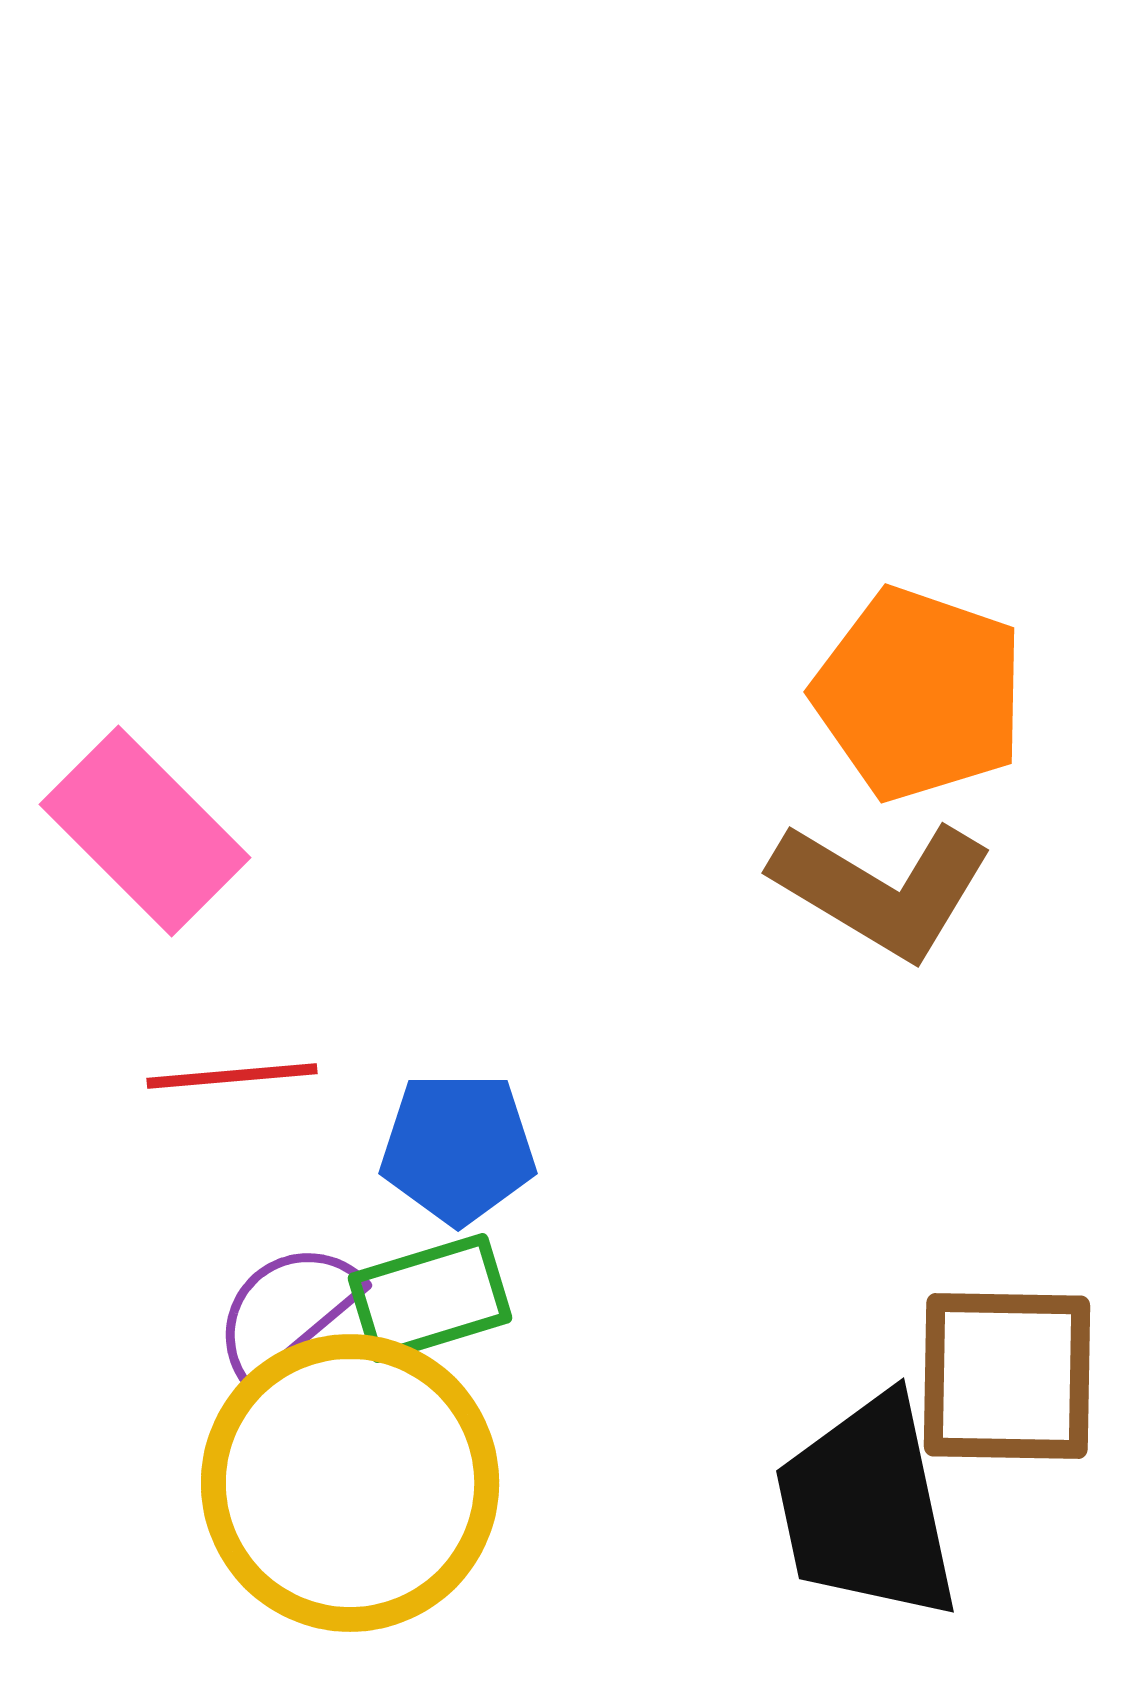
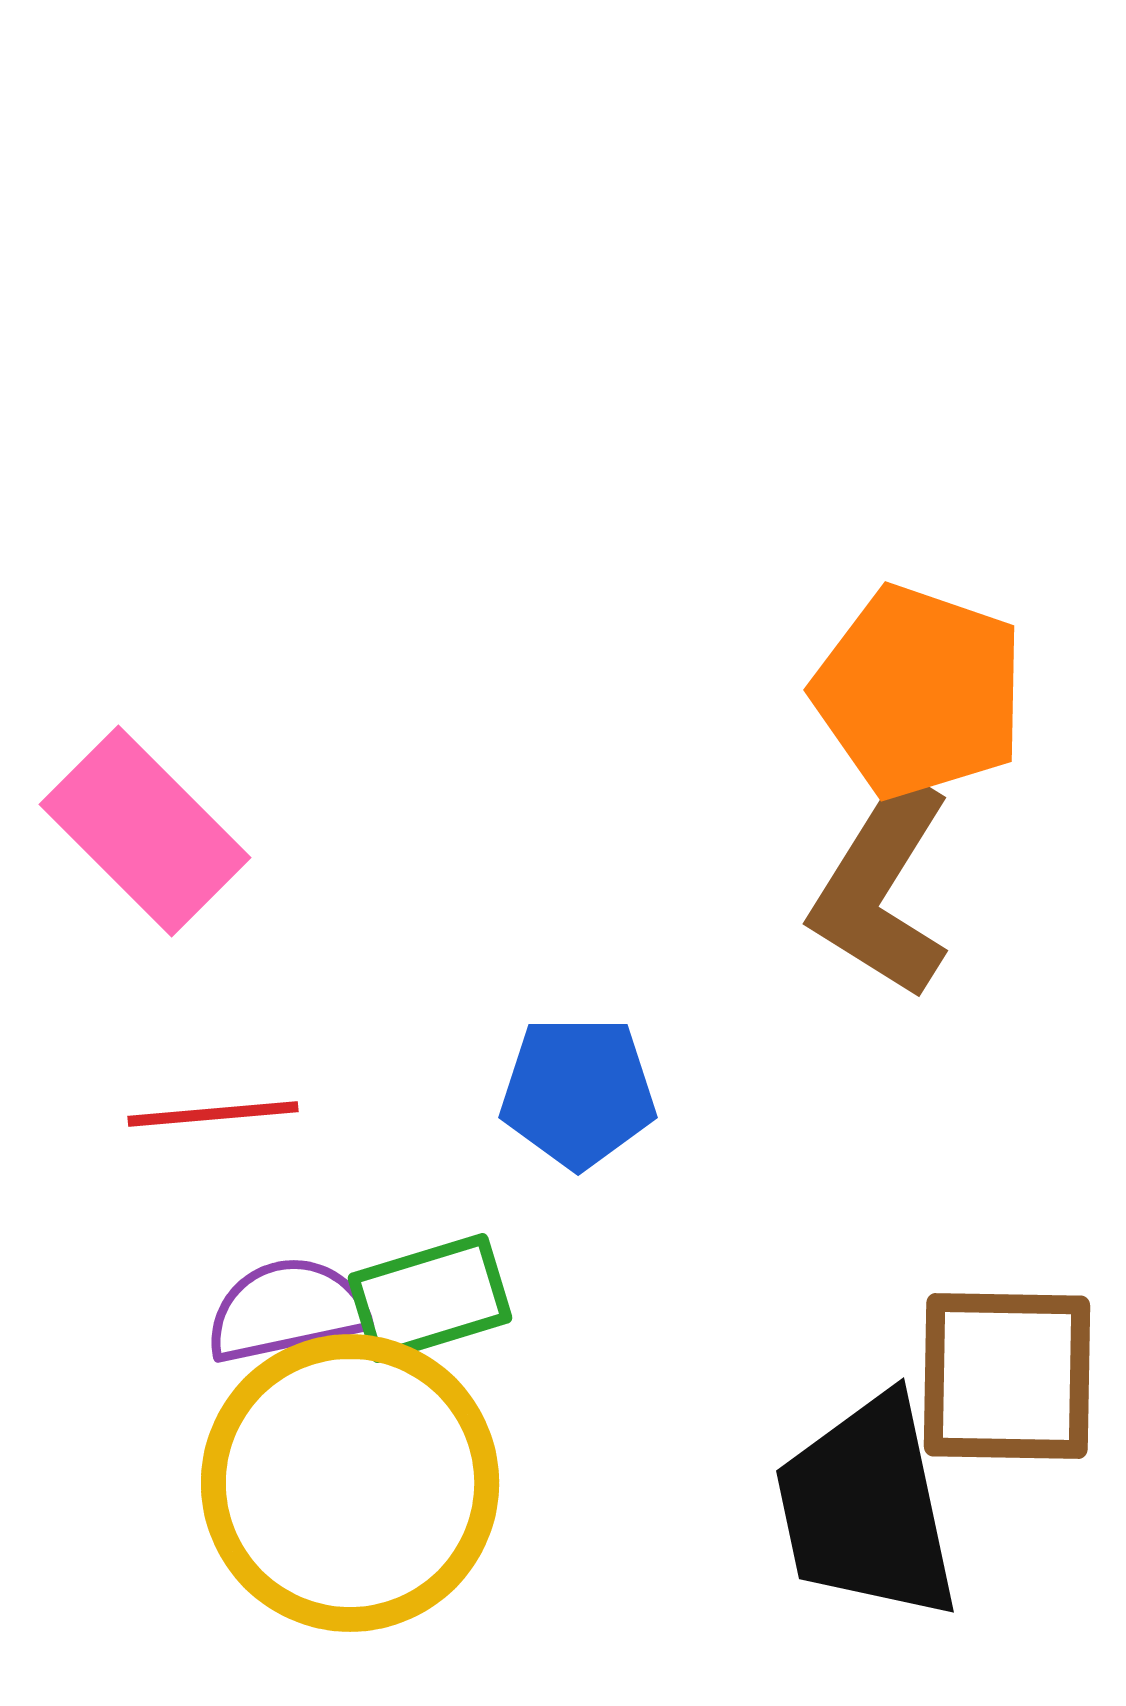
orange pentagon: moved 2 px up
brown L-shape: rotated 91 degrees clockwise
red line: moved 19 px left, 38 px down
blue pentagon: moved 120 px right, 56 px up
purple semicircle: rotated 28 degrees clockwise
